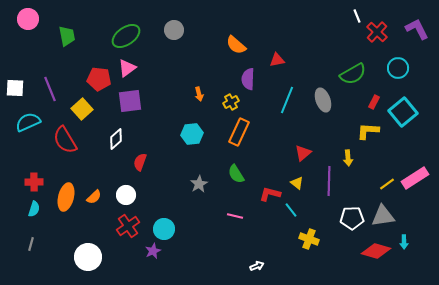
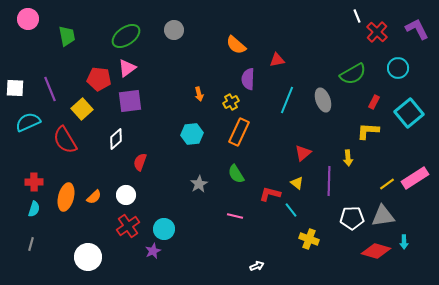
cyan square at (403, 112): moved 6 px right, 1 px down
